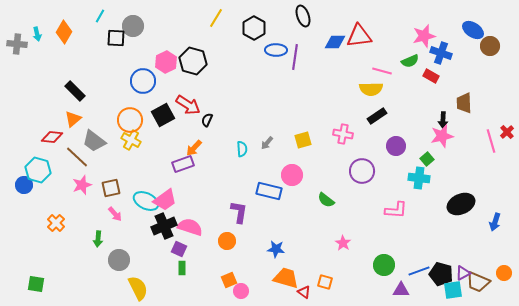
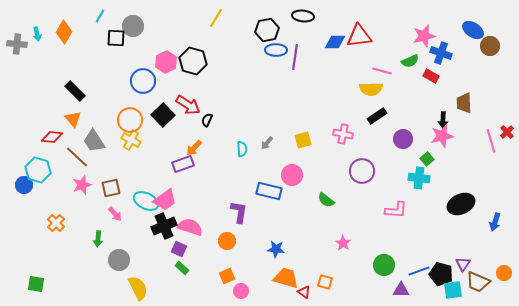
black ellipse at (303, 16): rotated 65 degrees counterclockwise
black hexagon at (254, 28): moved 13 px right, 2 px down; rotated 20 degrees clockwise
black square at (163, 115): rotated 15 degrees counterclockwise
orange triangle at (73, 119): rotated 30 degrees counterclockwise
gray trapezoid at (94, 141): rotated 20 degrees clockwise
purple circle at (396, 146): moved 7 px right, 7 px up
green rectangle at (182, 268): rotated 48 degrees counterclockwise
purple triangle at (463, 273): moved 9 px up; rotated 28 degrees counterclockwise
orange square at (229, 280): moved 2 px left, 4 px up
